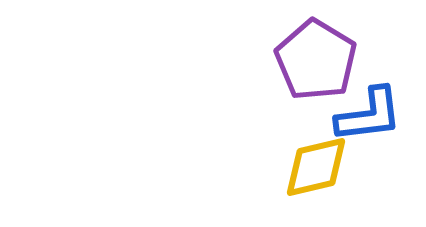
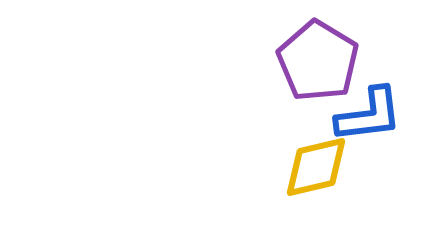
purple pentagon: moved 2 px right, 1 px down
